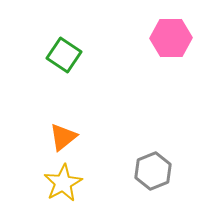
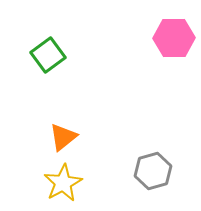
pink hexagon: moved 3 px right
green square: moved 16 px left; rotated 20 degrees clockwise
gray hexagon: rotated 6 degrees clockwise
